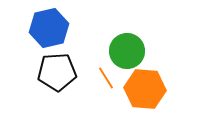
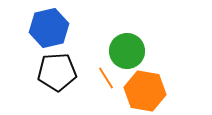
orange hexagon: moved 2 px down; rotated 6 degrees clockwise
